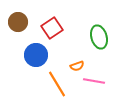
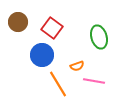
red square: rotated 20 degrees counterclockwise
blue circle: moved 6 px right
orange line: moved 1 px right
